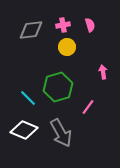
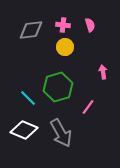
pink cross: rotated 16 degrees clockwise
yellow circle: moved 2 px left
